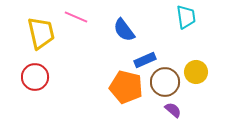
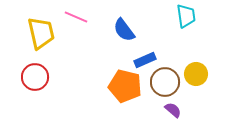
cyan trapezoid: moved 1 px up
yellow circle: moved 2 px down
orange pentagon: moved 1 px left, 1 px up
